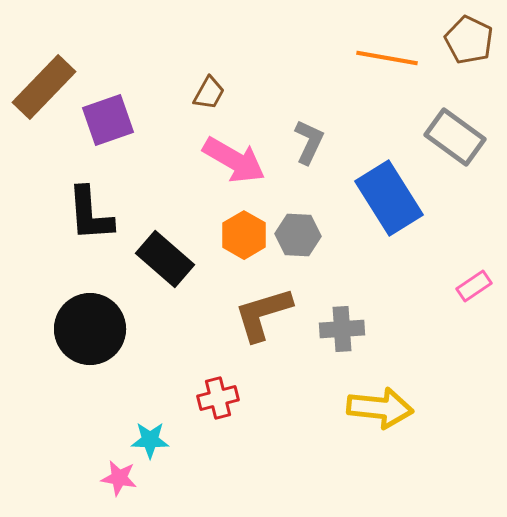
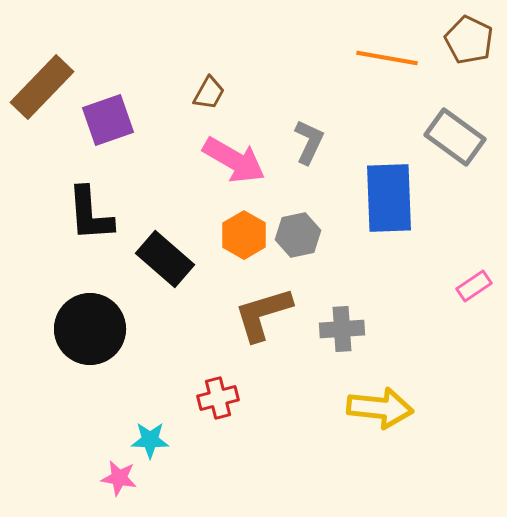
brown rectangle: moved 2 px left
blue rectangle: rotated 30 degrees clockwise
gray hexagon: rotated 15 degrees counterclockwise
